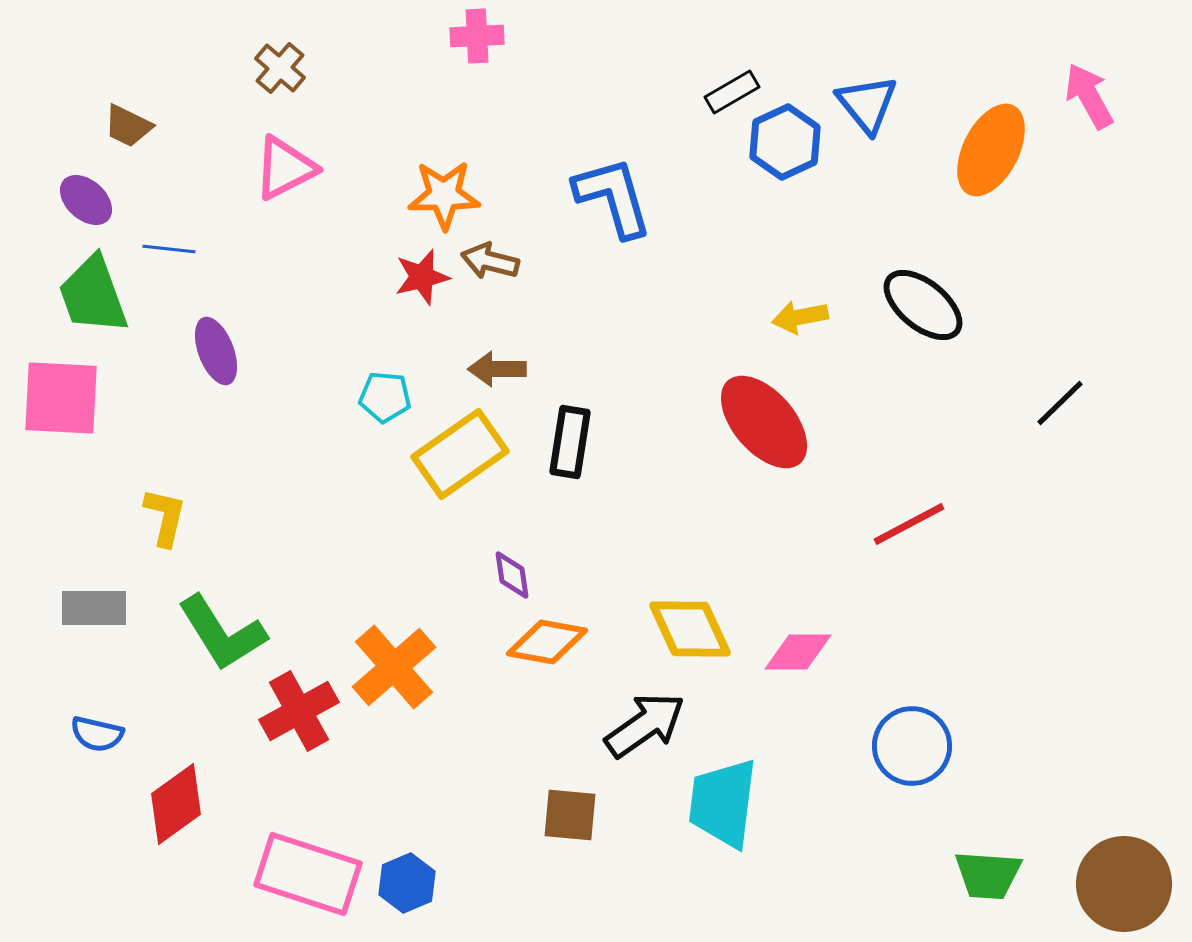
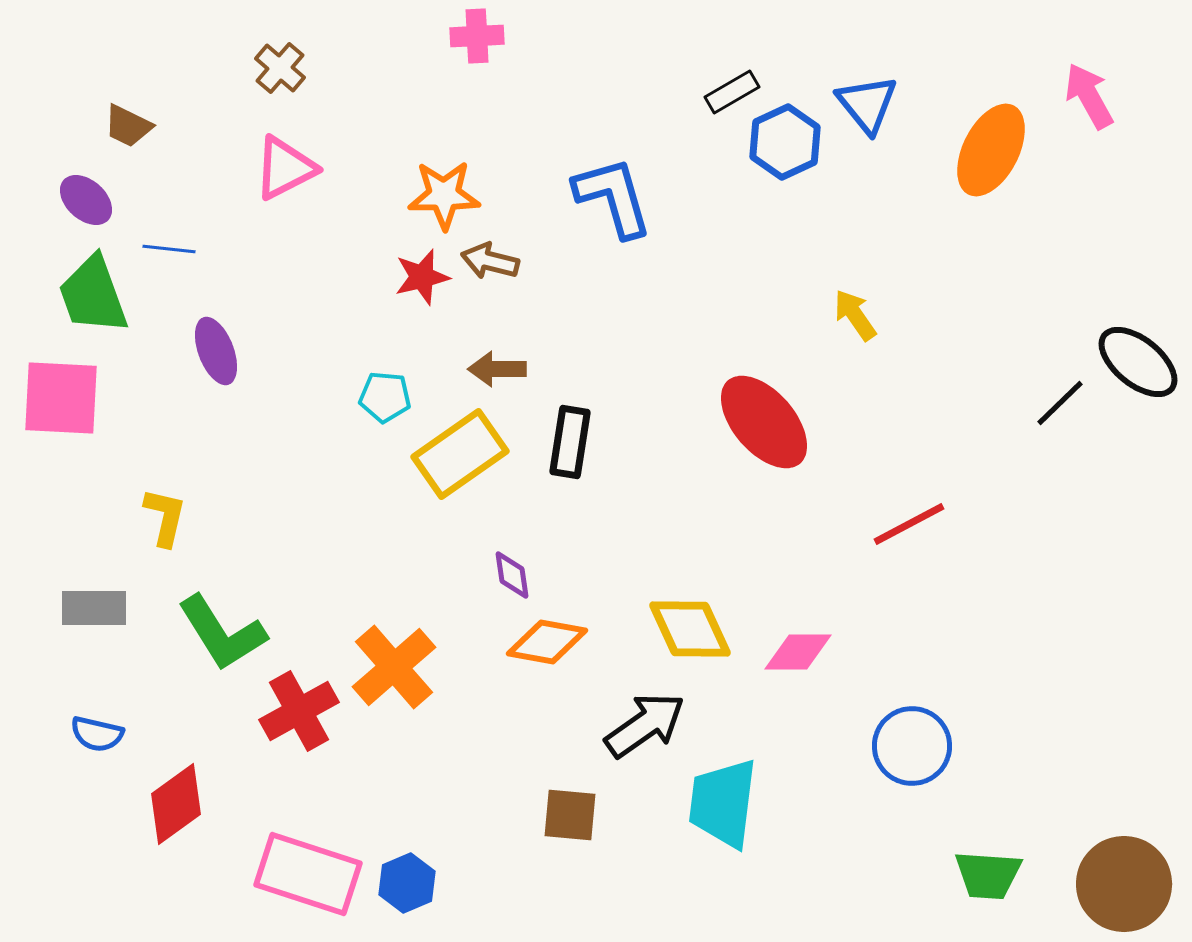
black ellipse at (923, 305): moved 215 px right, 57 px down
yellow arrow at (800, 317): moved 55 px right, 2 px up; rotated 66 degrees clockwise
